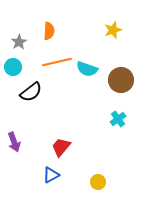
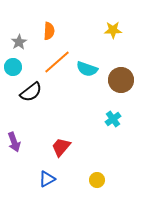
yellow star: rotated 18 degrees clockwise
orange line: rotated 28 degrees counterclockwise
cyan cross: moved 5 px left
blue triangle: moved 4 px left, 4 px down
yellow circle: moved 1 px left, 2 px up
